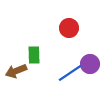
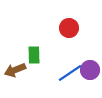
purple circle: moved 6 px down
brown arrow: moved 1 px left, 1 px up
